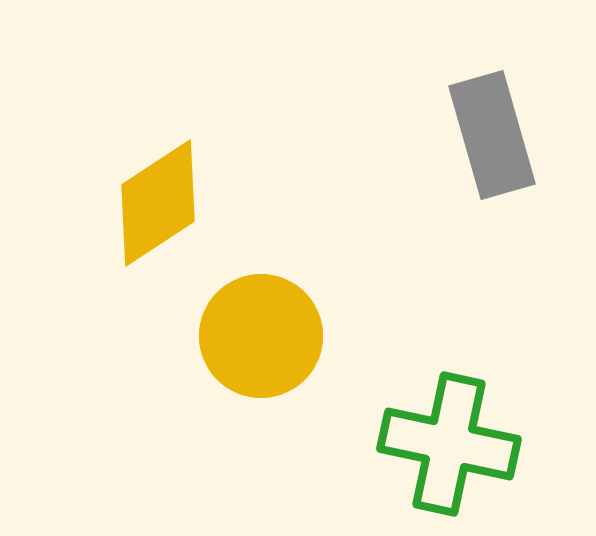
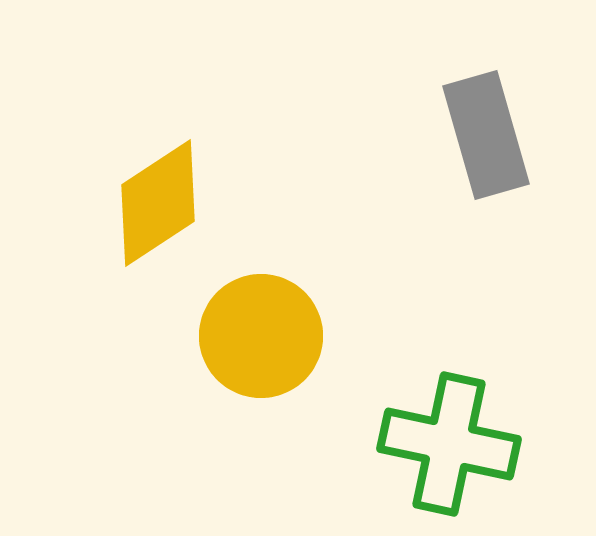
gray rectangle: moved 6 px left
